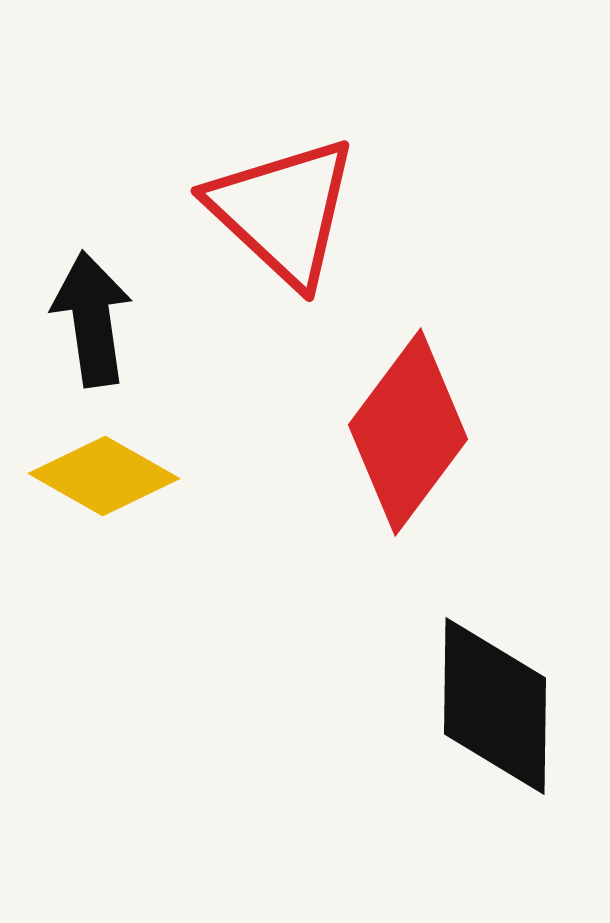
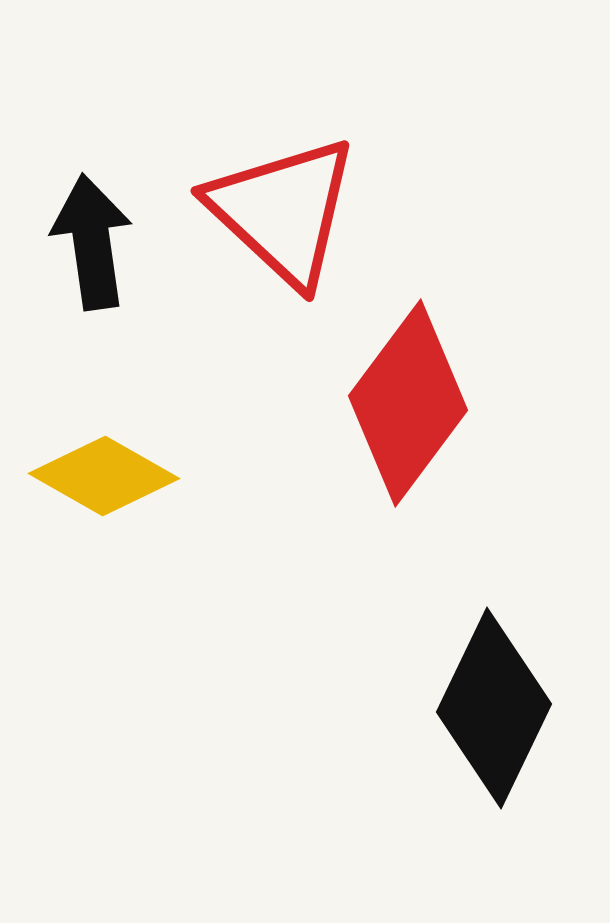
black arrow: moved 77 px up
red diamond: moved 29 px up
black diamond: moved 1 px left, 2 px down; rotated 25 degrees clockwise
